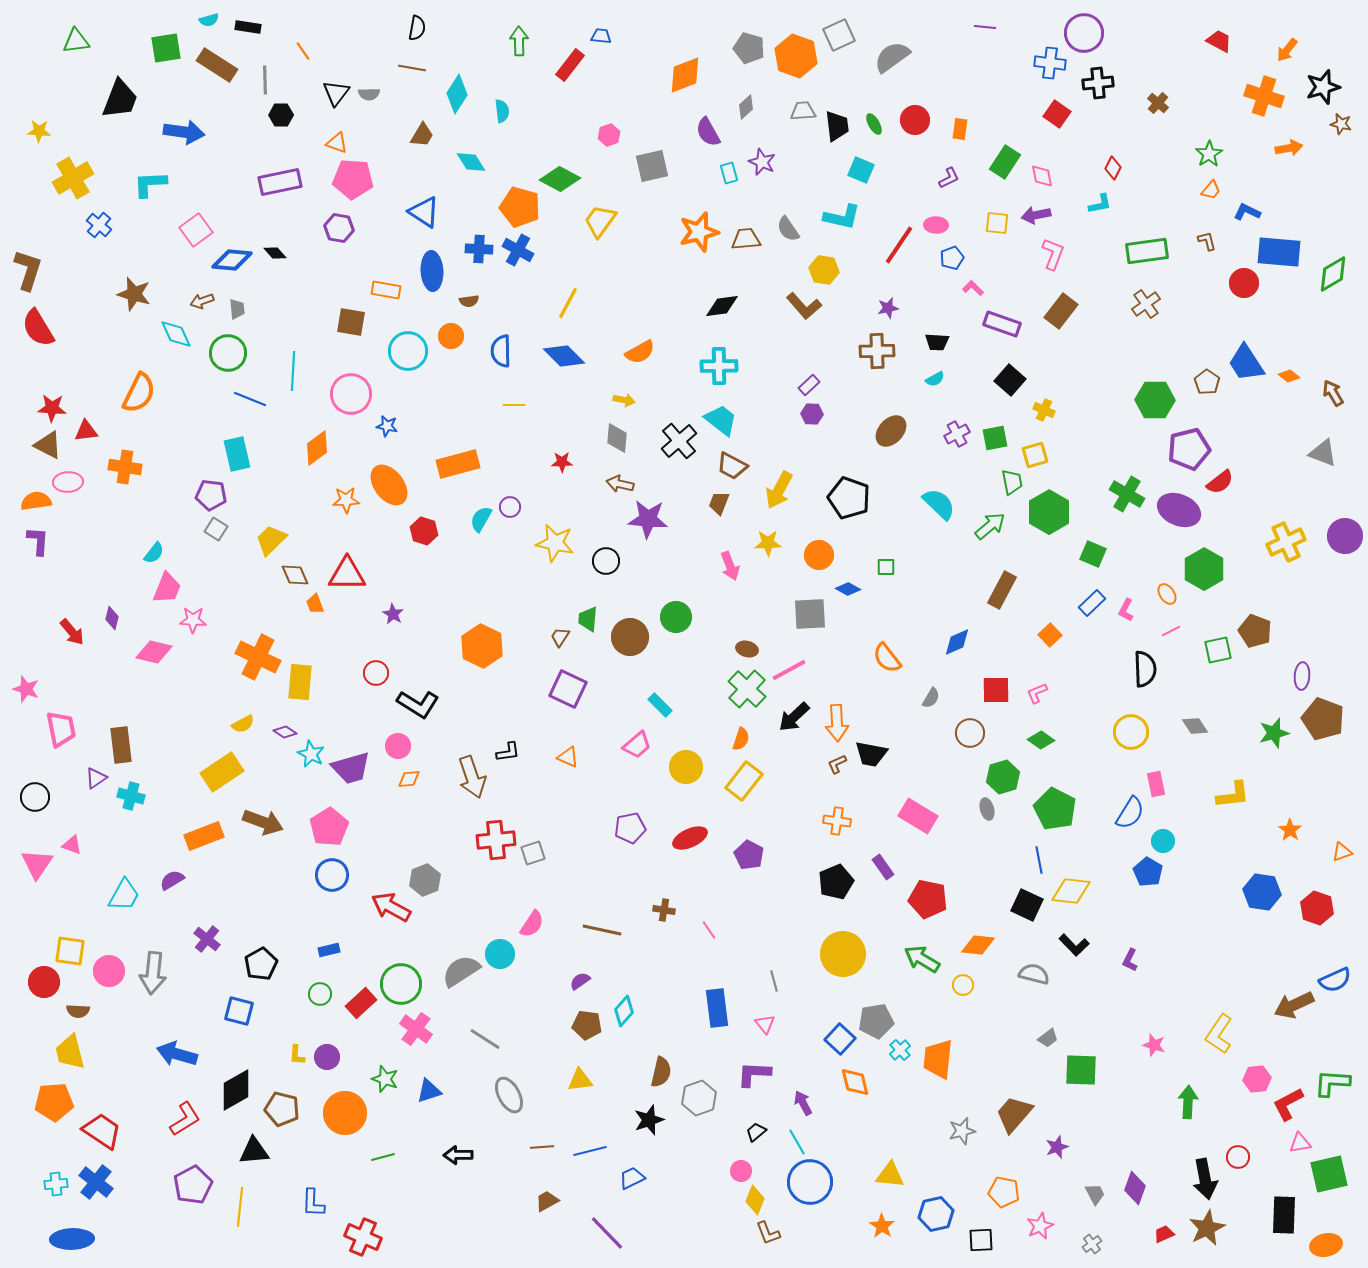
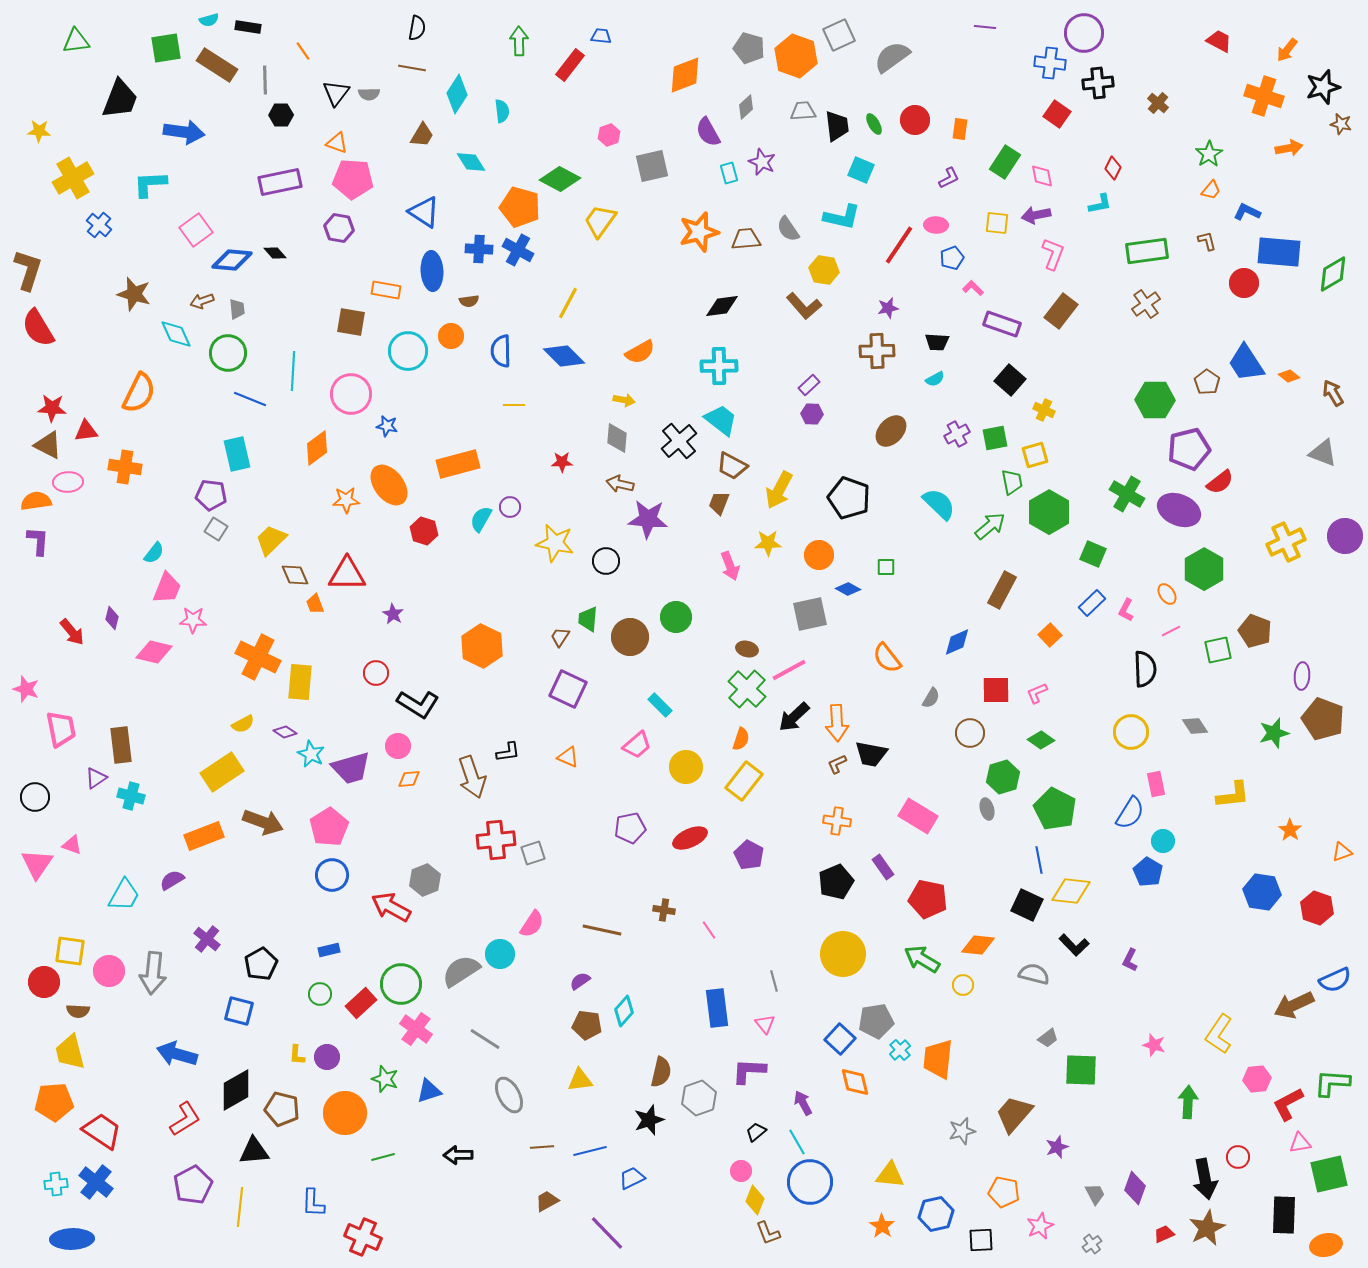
gray square at (810, 614): rotated 9 degrees counterclockwise
purple L-shape at (754, 1074): moved 5 px left, 3 px up
